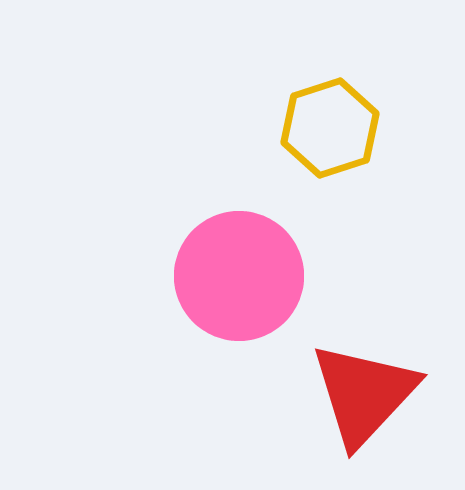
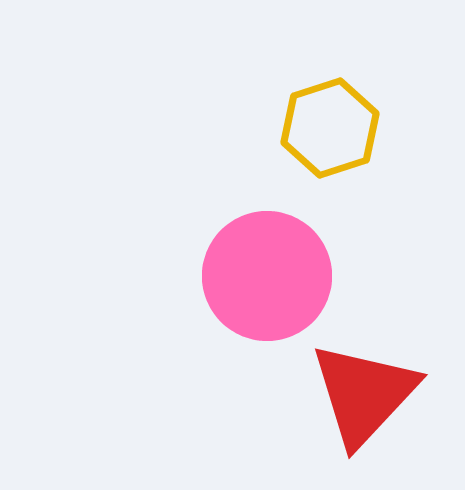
pink circle: moved 28 px right
